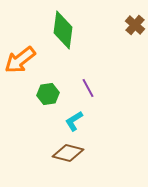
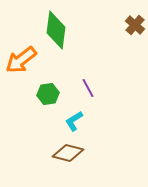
green diamond: moved 7 px left
orange arrow: moved 1 px right
